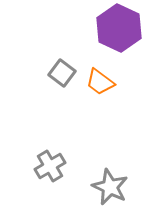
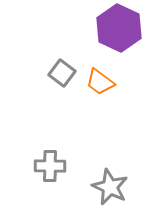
gray cross: rotated 32 degrees clockwise
